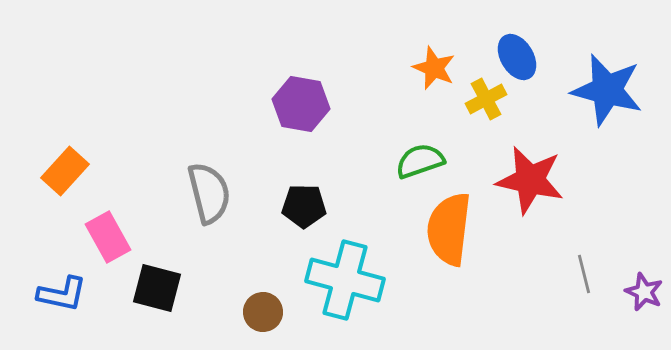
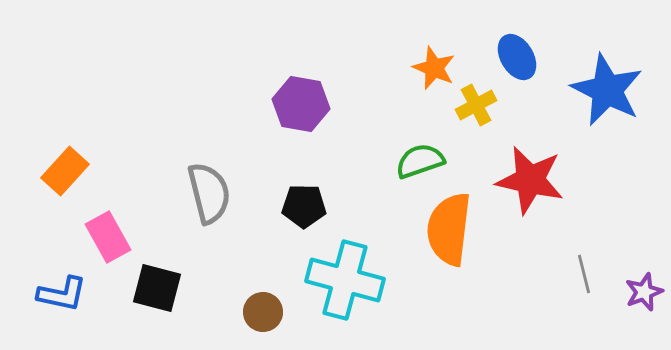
blue star: rotated 12 degrees clockwise
yellow cross: moved 10 px left, 6 px down
purple star: rotated 27 degrees clockwise
